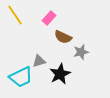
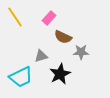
yellow line: moved 2 px down
gray star: rotated 14 degrees clockwise
gray triangle: moved 2 px right, 5 px up
